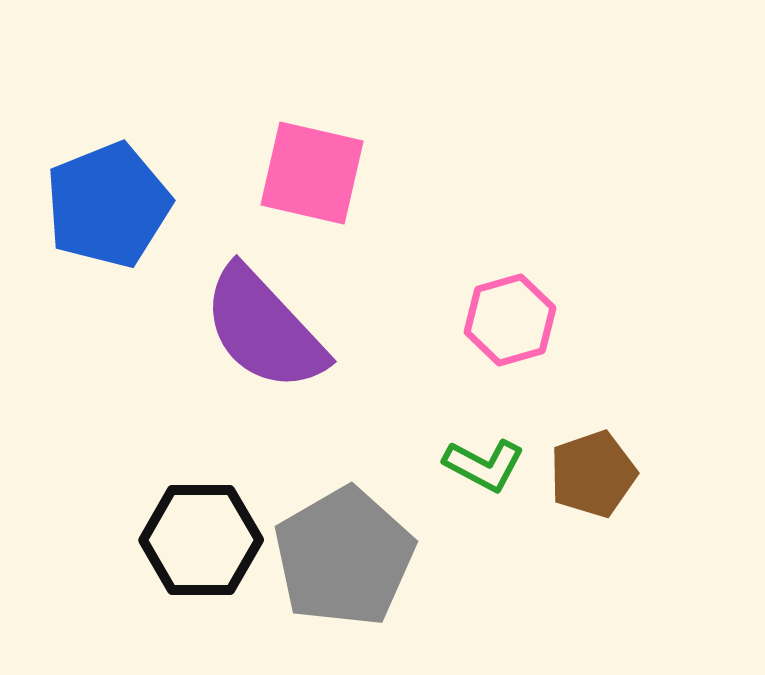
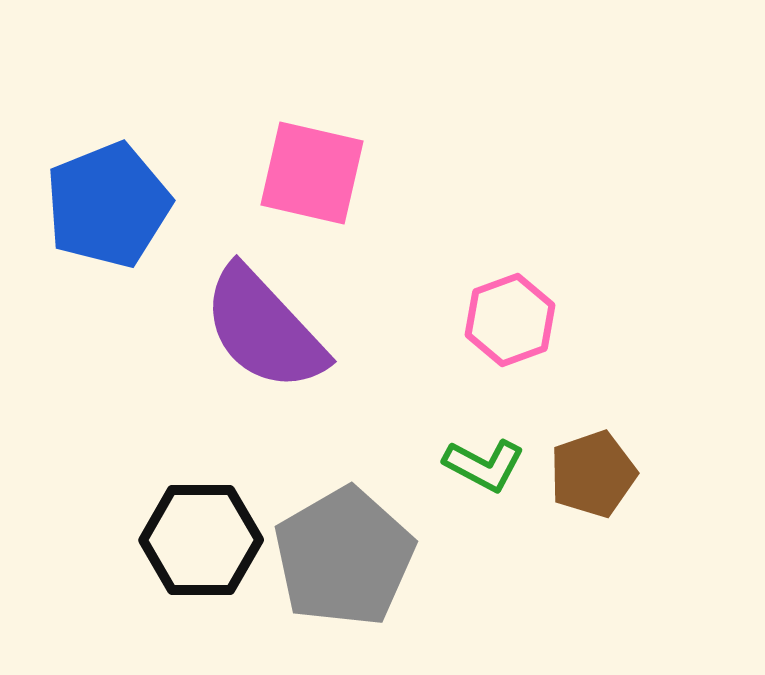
pink hexagon: rotated 4 degrees counterclockwise
